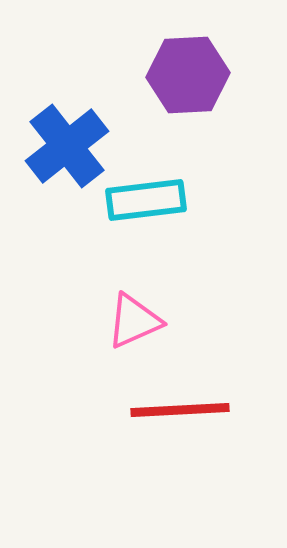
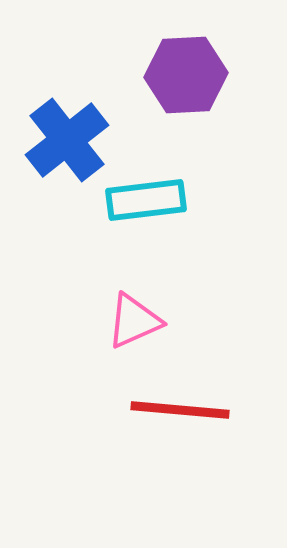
purple hexagon: moved 2 px left
blue cross: moved 6 px up
red line: rotated 8 degrees clockwise
